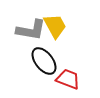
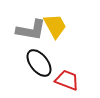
black ellipse: moved 5 px left, 2 px down
red trapezoid: moved 1 px left, 1 px down
